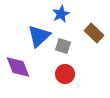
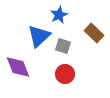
blue star: moved 2 px left, 1 px down
